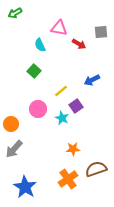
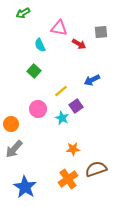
green arrow: moved 8 px right
